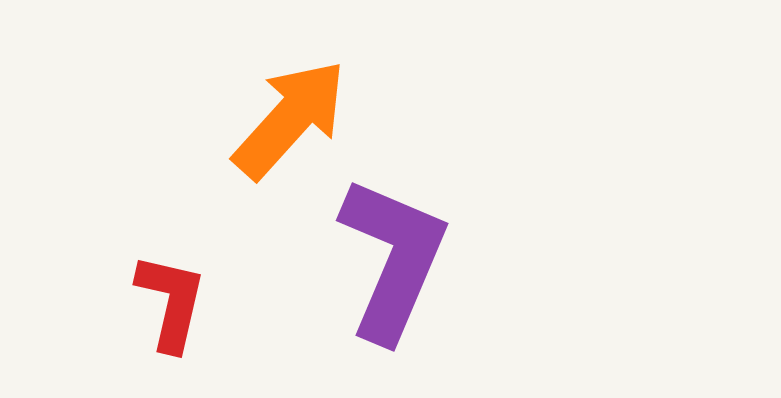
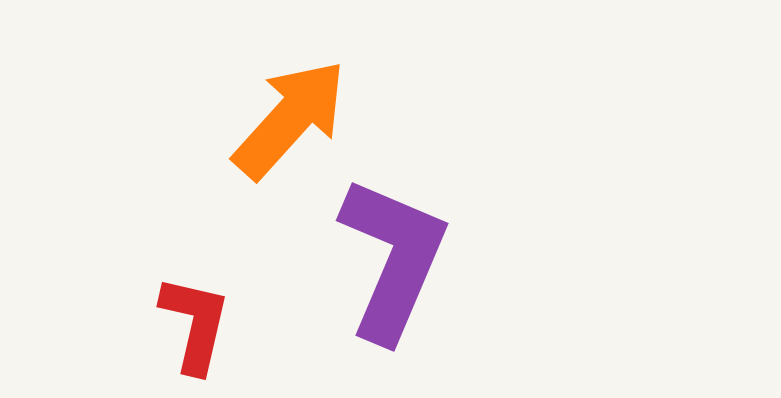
red L-shape: moved 24 px right, 22 px down
